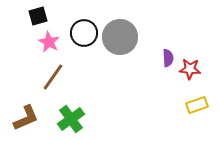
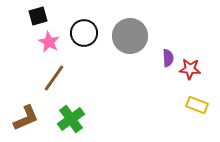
gray circle: moved 10 px right, 1 px up
brown line: moved 1 px right, 1 px down
yellow rectangle: rotated 40 degrees clockwise
